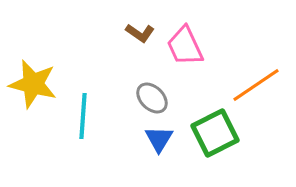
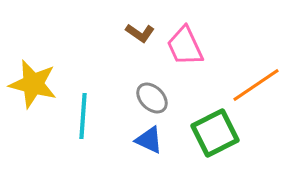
blue triangle: moved 10 px left, 1 px down; rotated 36 degrees counterclockwise
